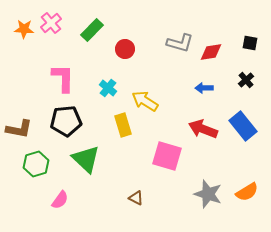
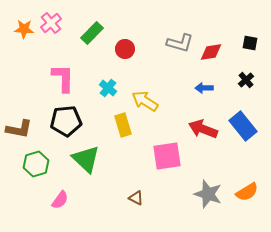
green rectangle: moved 3 px down
pink square: rotated 24 degrees counterclockwise
